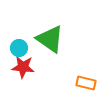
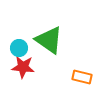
green triangle: moved 1 px left, 1 px down
orange rectangle: moved 4 px left, 6 px up
